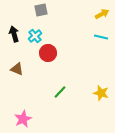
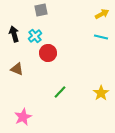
yellow star: rotated 21 degrees clockwise
pink star: moved 2 px up
